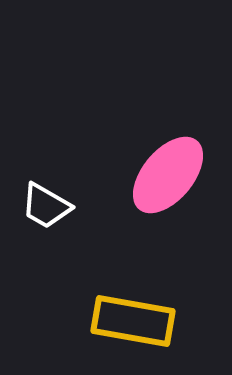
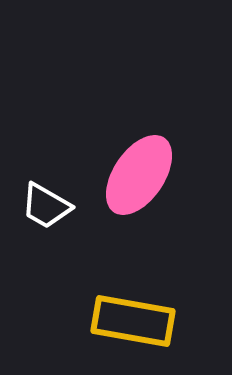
pink ellipse: moved 29 px left; rotated 6 degrees counterclockwise
